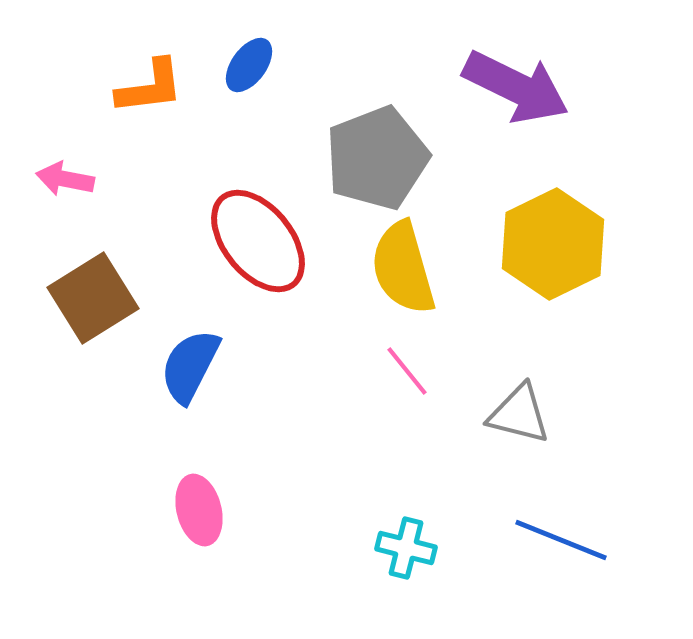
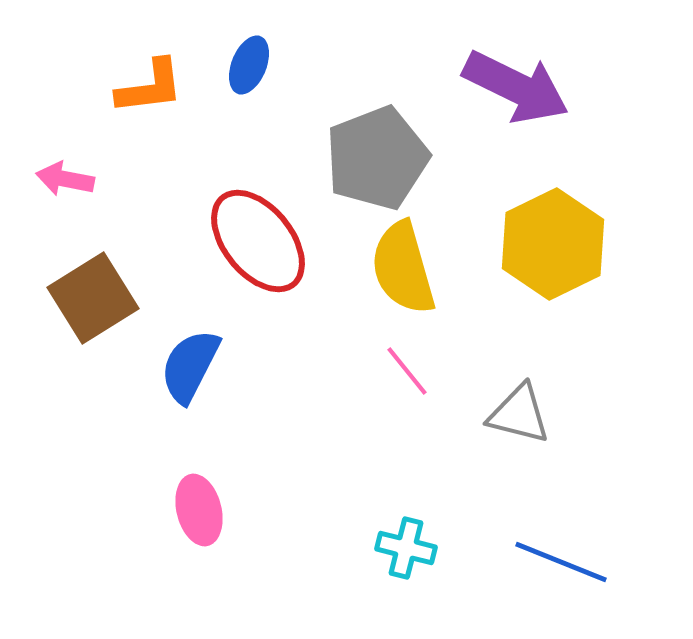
blue ellipse: rotated 14 degrees counterclockwise
blue line: moved 22 px down
